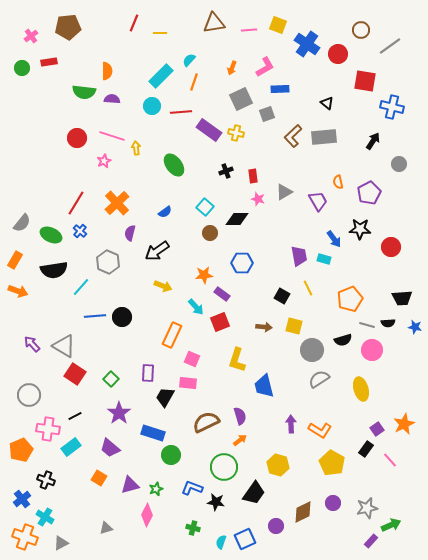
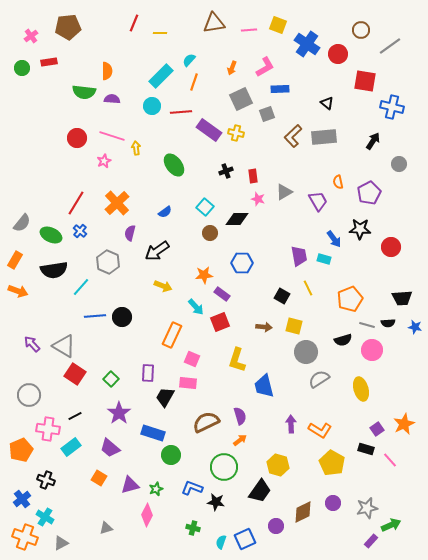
gray circle at (312, 350): moved 6 px left, 2 px down
black rectangle at (366, 449): rotated 70 degrees clockwise
black trapezoid at (254, 493): moved 6 px right, 2 px up
